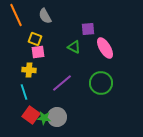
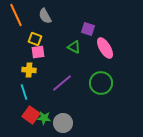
purple square: rotated 24 degrees clockwise
gray circle: moved 6 px right, 6 px down
